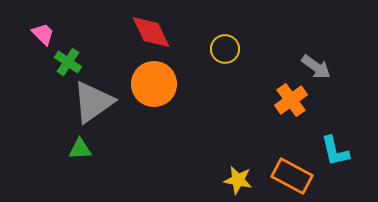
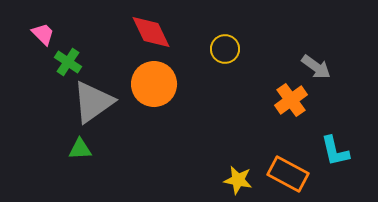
orange rectangle: moved 4 px left, 2 px up
